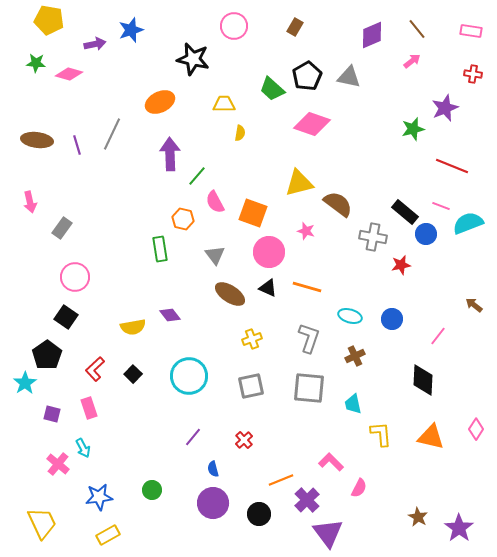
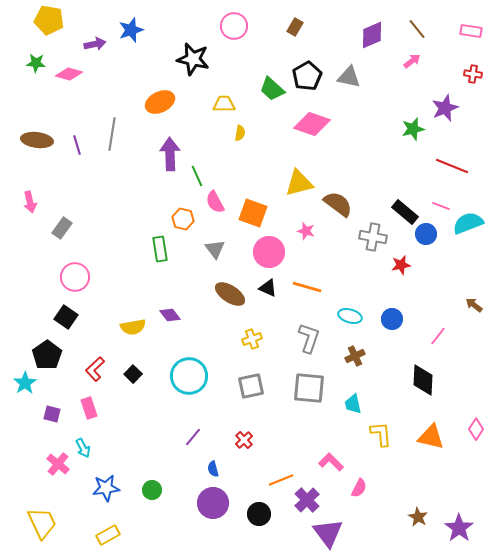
gray line at (112, 134): rotated 16 degrees counterclockwise
green line at (197, 176): rotated 65 degrees counterclockwise
gray triangle at (215, 255): moved 6 px up
blue star at (99, 497): moved 7 px right, 9 px up
